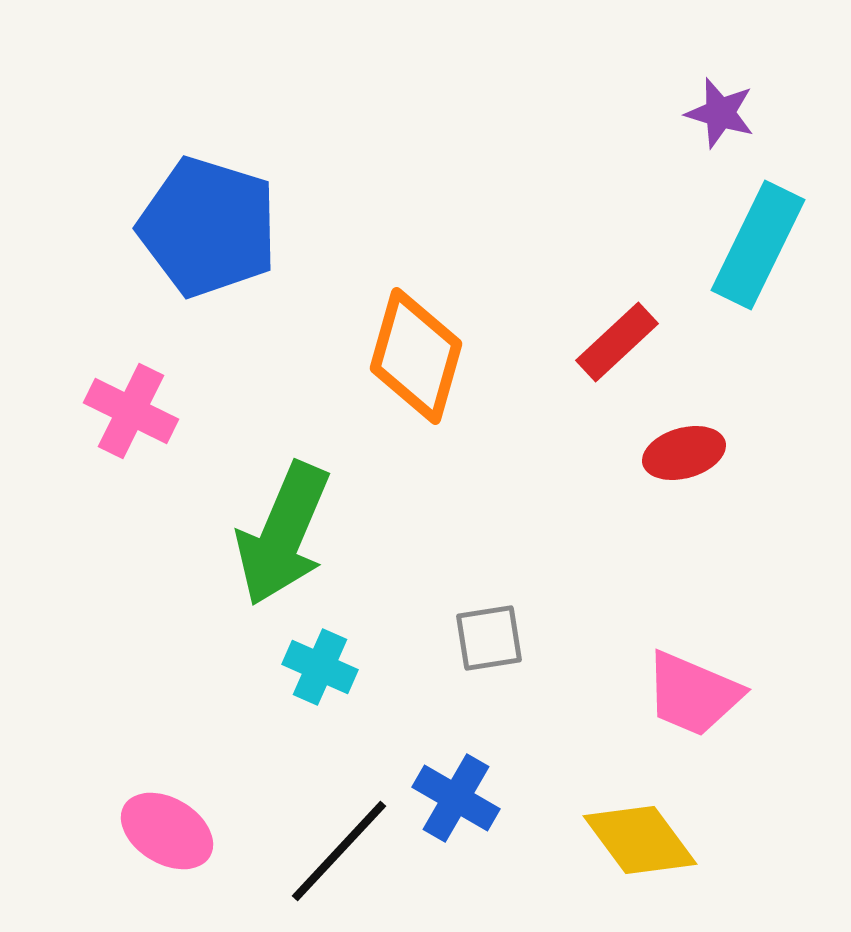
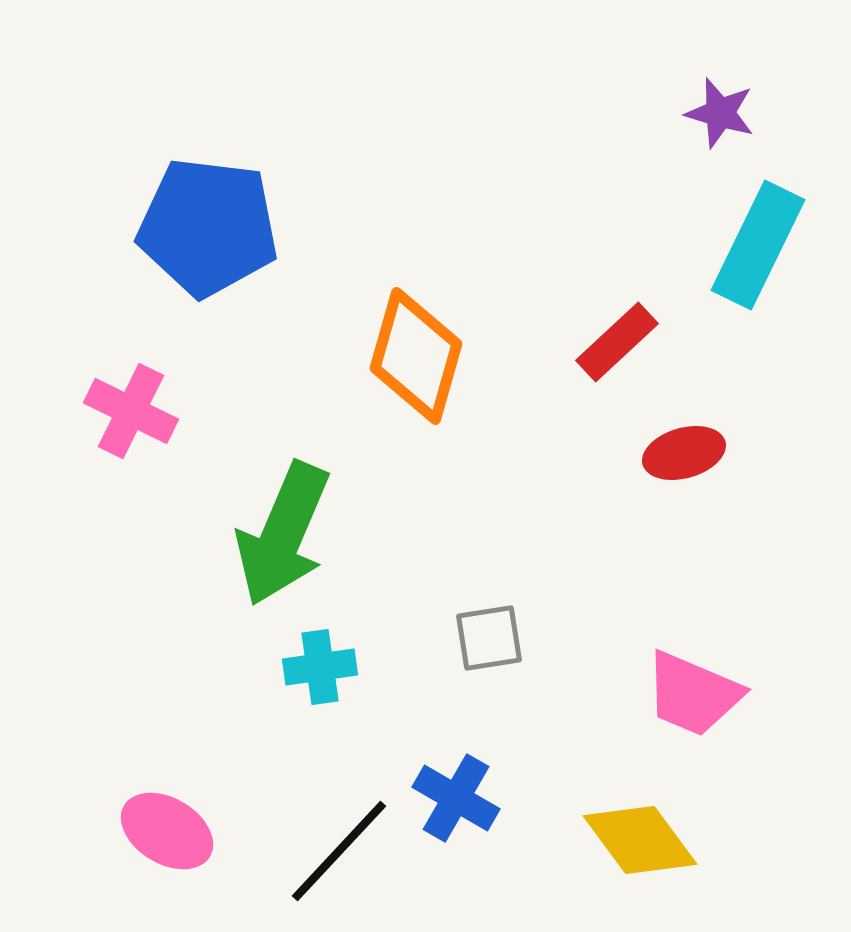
blue pentagon: rotated 10 degrees counterclockwise
cyan cross: rotated 32 degrees counterclockwise
